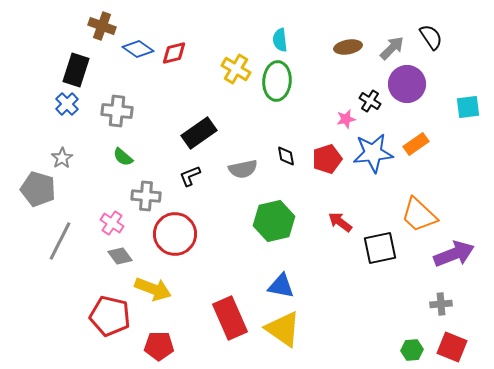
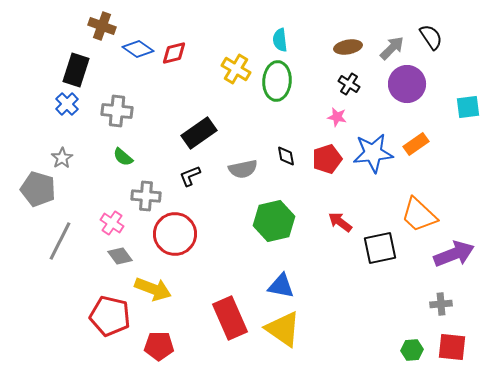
black cross at (370, 101): moved 21 px left, 17 px up
pink star at (346, 119): moved 9 px left, 2 px up; rotated 24 degrees clockwise
red square at (452, 347): rotated 16 degrees counterclockwise
